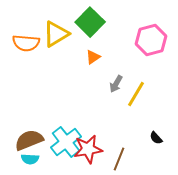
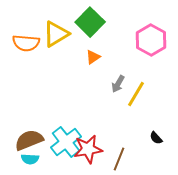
pink hexagon: rotated 16 degrees counterclockwise
gray arrow: moved 2 px right
